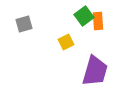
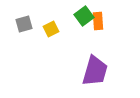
yellow square: moved 15 px left, 13 px up
